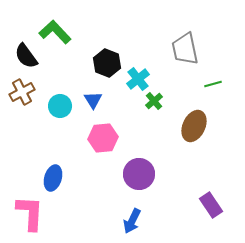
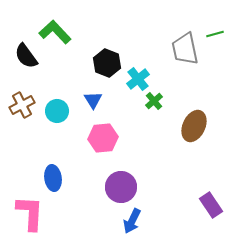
green line: moved 2 px right, 50 px up
brown cross: moved 13 px down
cyan circle: moved 3 px left, 5 px down
purple circle: moved 18 px left, 13 px down
blue ellipse: rotated 25 degrees counterclockwise
